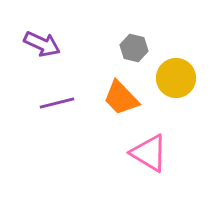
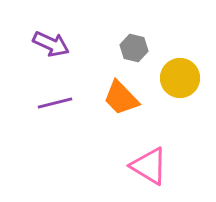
purple arrow: moved 9 px right
yellow circle: moved 4 px right
purple line: moved 2 px left
pink triangle: moved 13 px down
